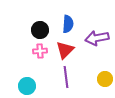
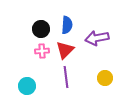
blue semicircle: moved 1 px left, 1 px down
black circle: moved 1 px right, 1 px up
pink cross: moved 2 px right
yellow circle: moved 1 px up
